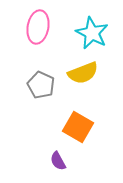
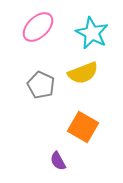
pink ellipse: rotated 36 degrees clockwise
orange square: moved 5 px right
